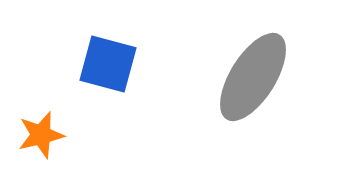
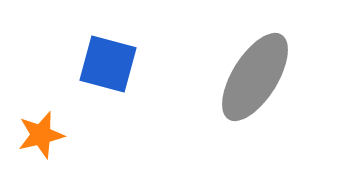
gray ellipse: moved 2 px right
